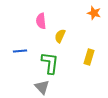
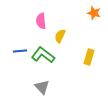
green L-shape: moved 7 px left, 8 px up; rotated 60 degrees counterclockwise
